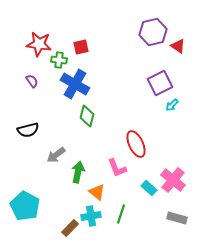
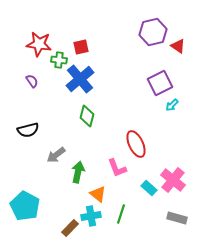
blue cross: moved 5 px right, 5 px up; rotated 20 degrees clockwise
orange triangle: moved 1 px right, 2 px down
